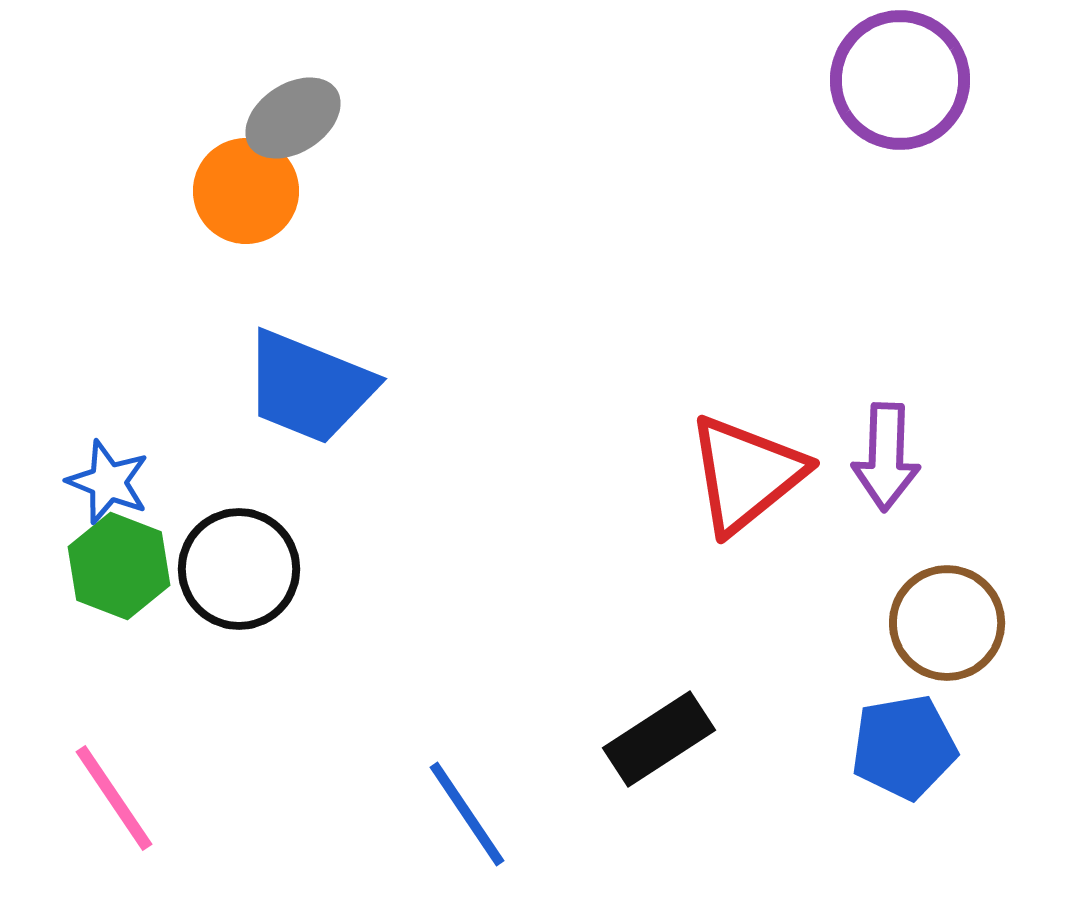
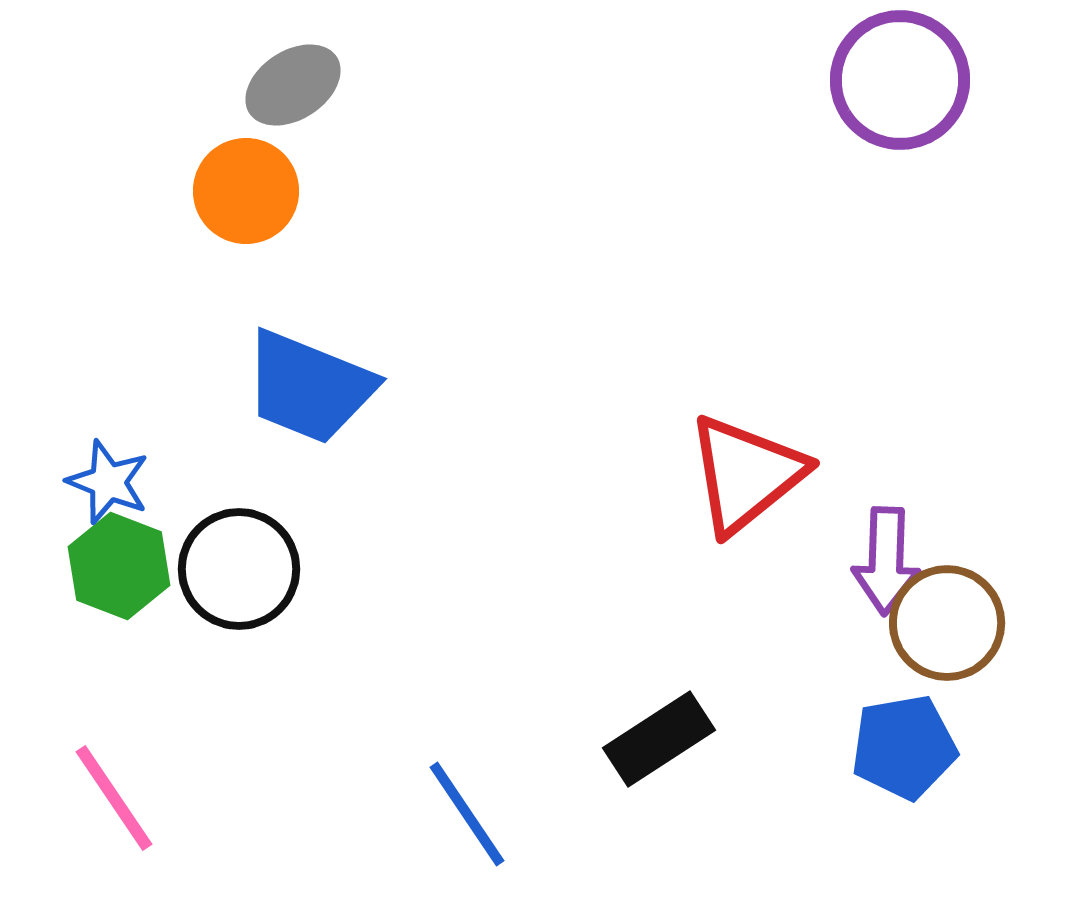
gray ellipse: moved 33 px up
purple arrow: moved 104 px down
